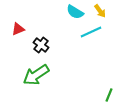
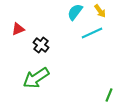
cyan semicircle: rotated 96 degrees clockwise
cyan line: moved 1 px right, 1 px down
green arrow: moved 3 px down
